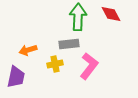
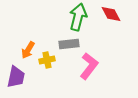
green arrow: rotated 12 degrees clockwise
orange arrow: rotated 42 degrees counterclockwise
yellow cross: moved 8 px left, 4 px up
